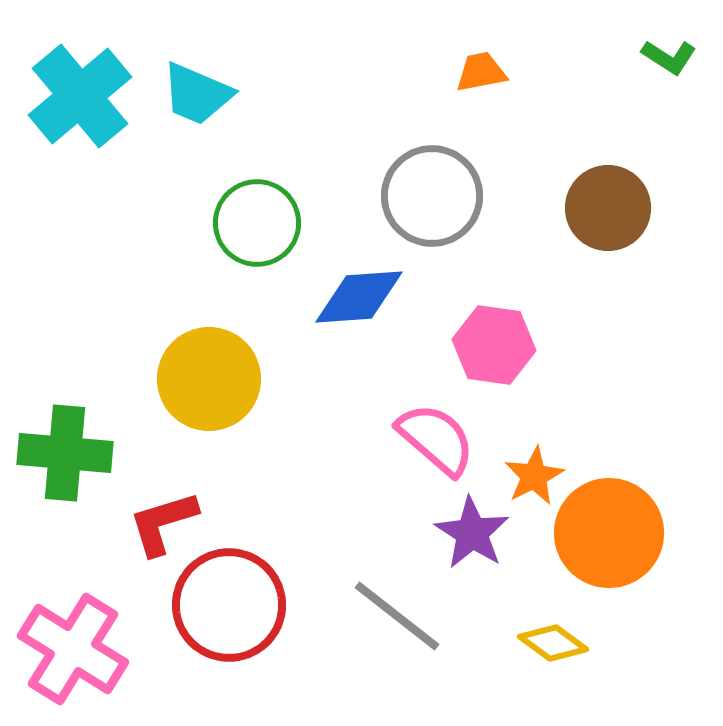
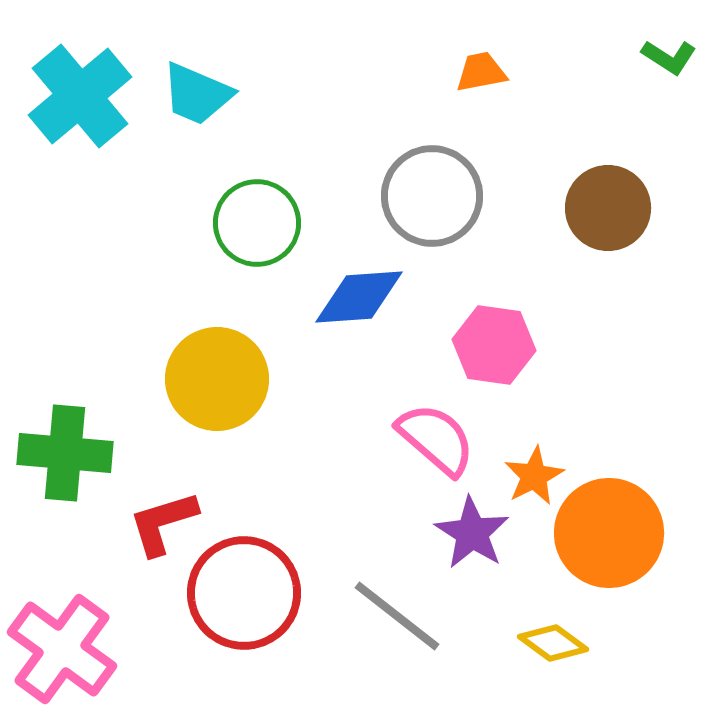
yellow circle: moved 8 px right
red circle: moved 15 px right, 12 px up
pink cross: moved 11 px left; rotated 4 degrees clockwise
